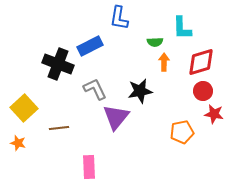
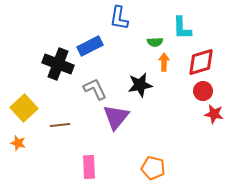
black star: moved 6 px up
brown line: moved 1 px right, 3 px up
orange pentagon: moved 29 px left, 36 px down; rotated 25 degrees clockwise
